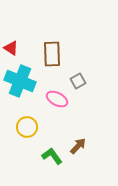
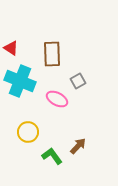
yellow circle: moved 1 px right, 5 px down
